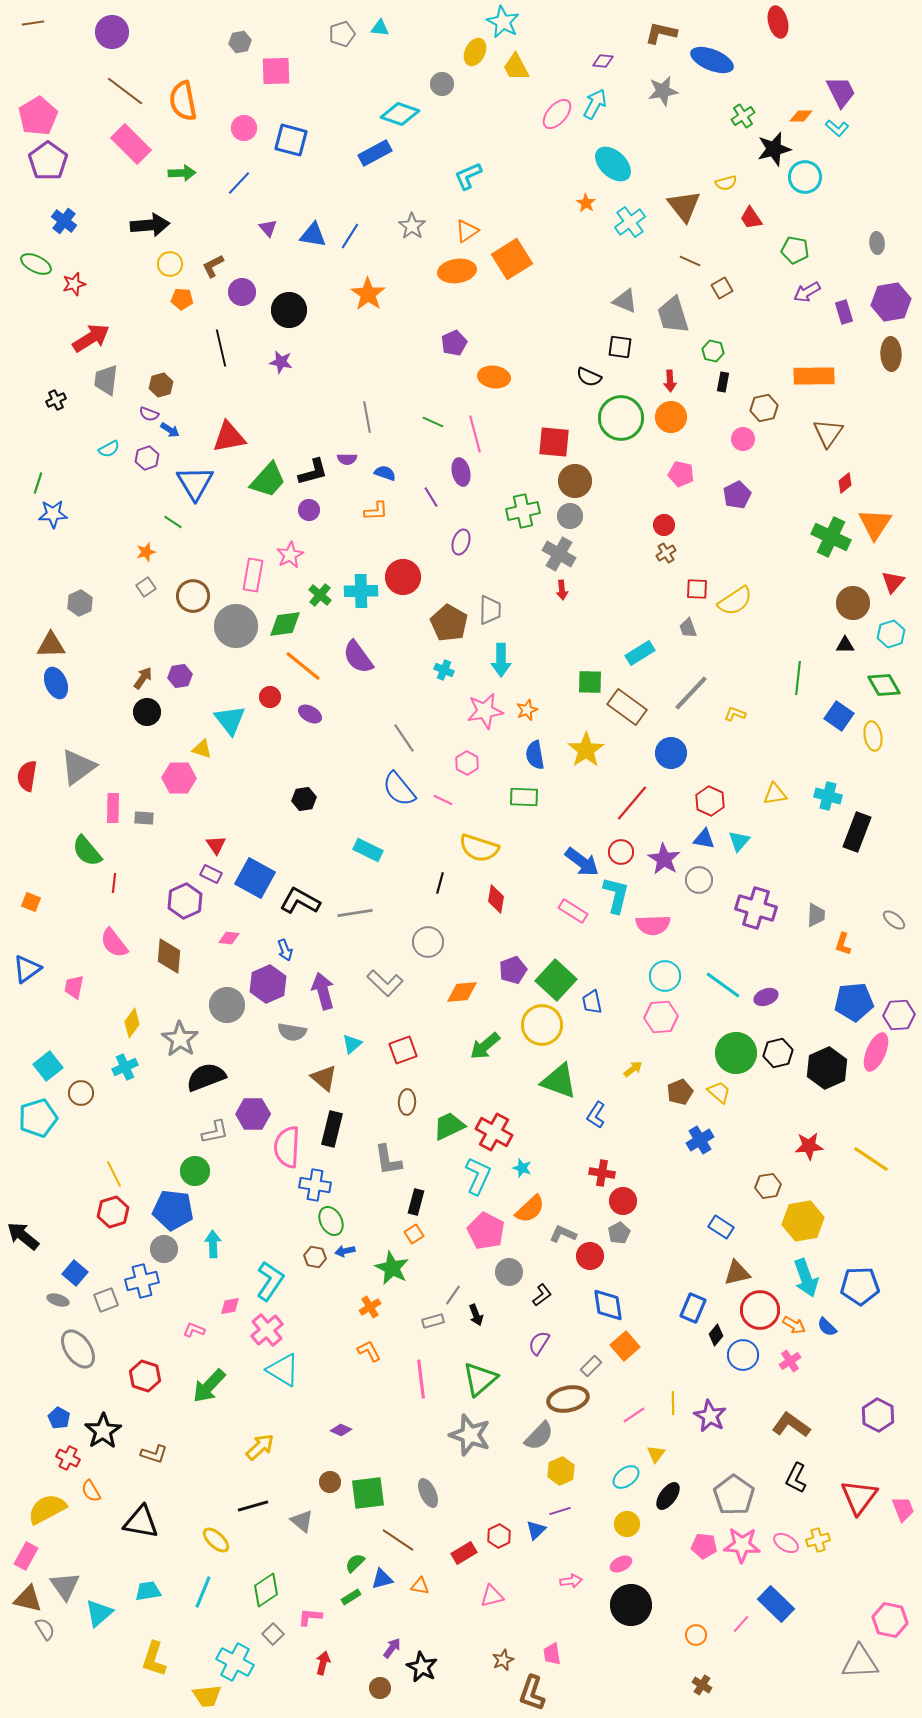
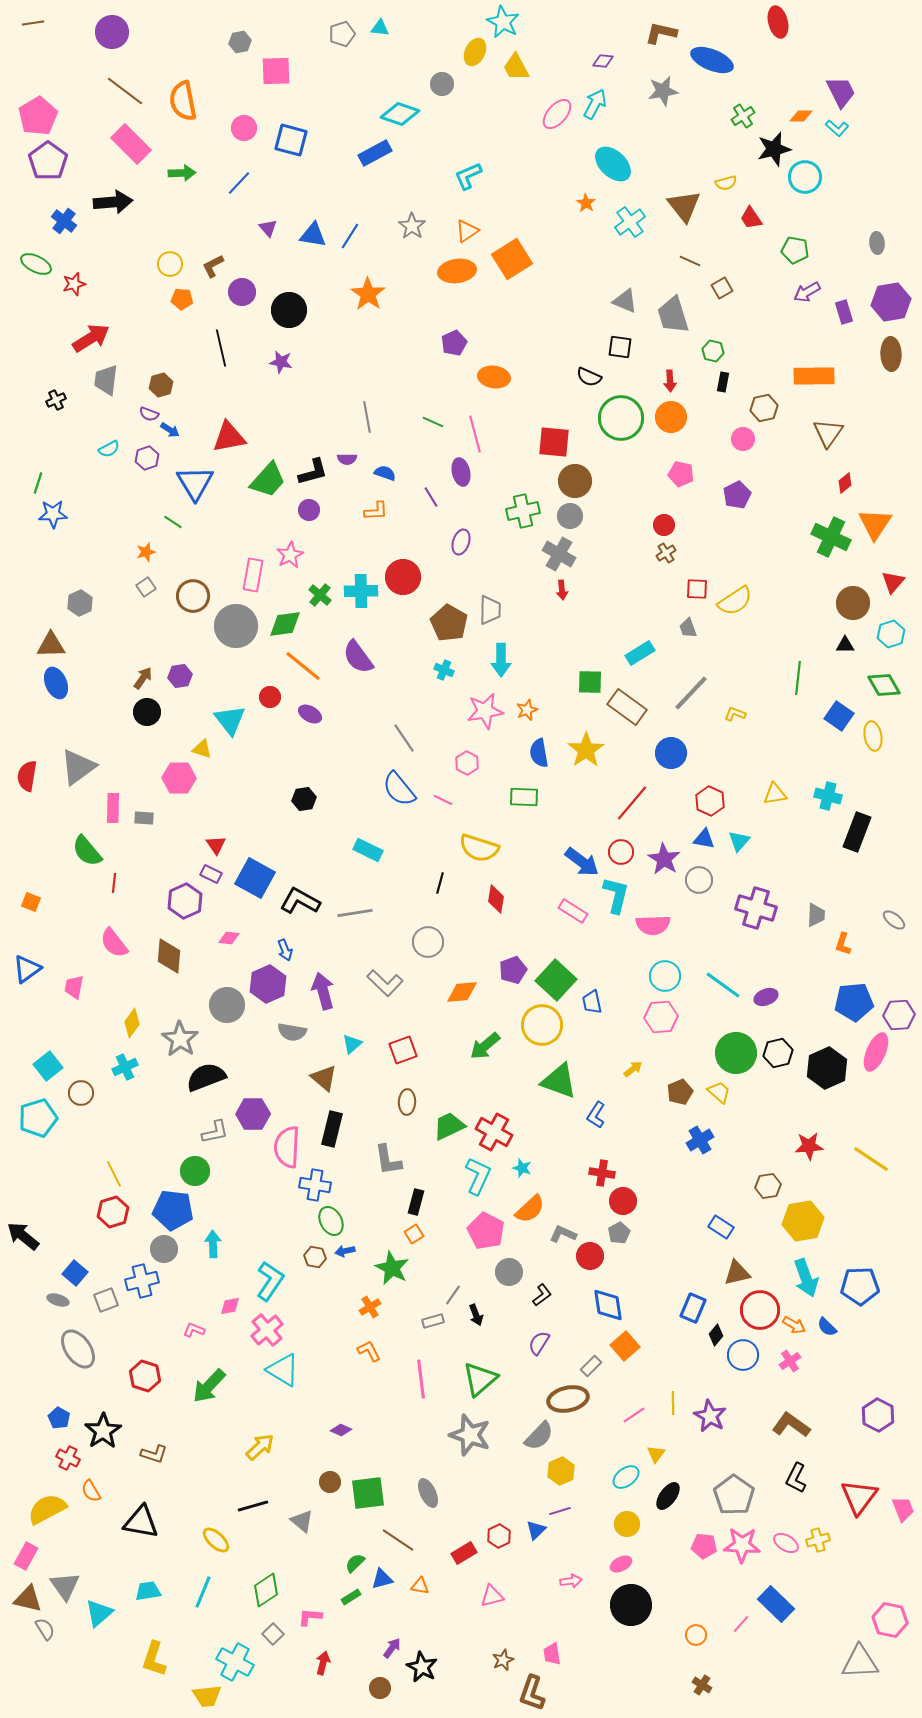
black arrow at (150, 225): moved 37 px left, 23 px up
blue semicircle at (535, 755): moved 4 px right, 2 px up
